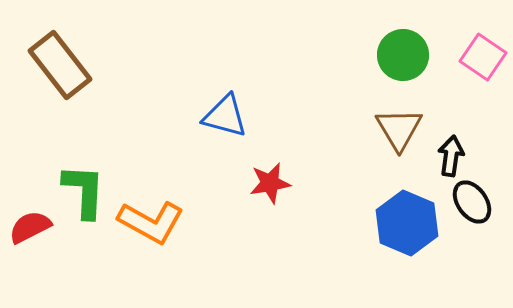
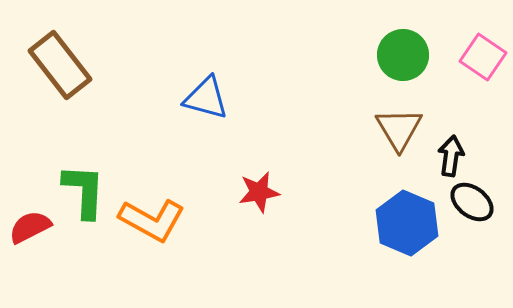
blue triangle: moved 19 px left, 18 px up
red star: moved 11 px left, 9 px down
black ellipse: rotated 18 degrees counterclockwise
orange L-shape: moved 1 px right, 2 px up
